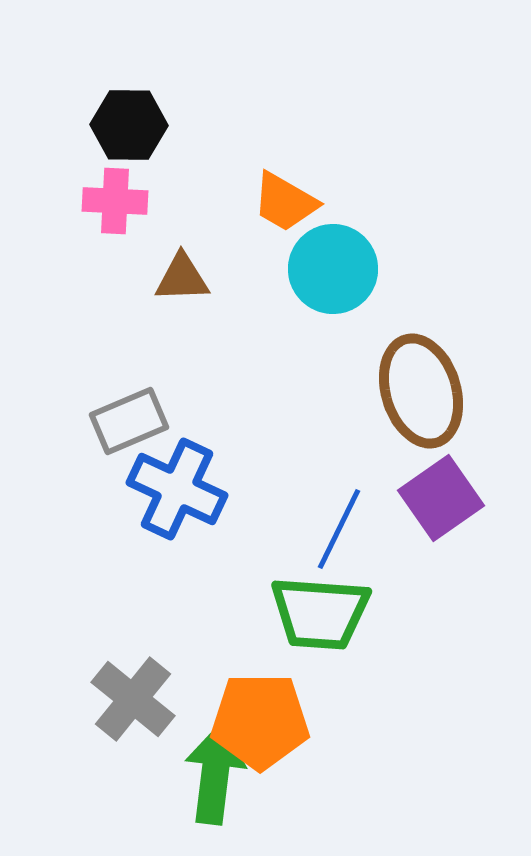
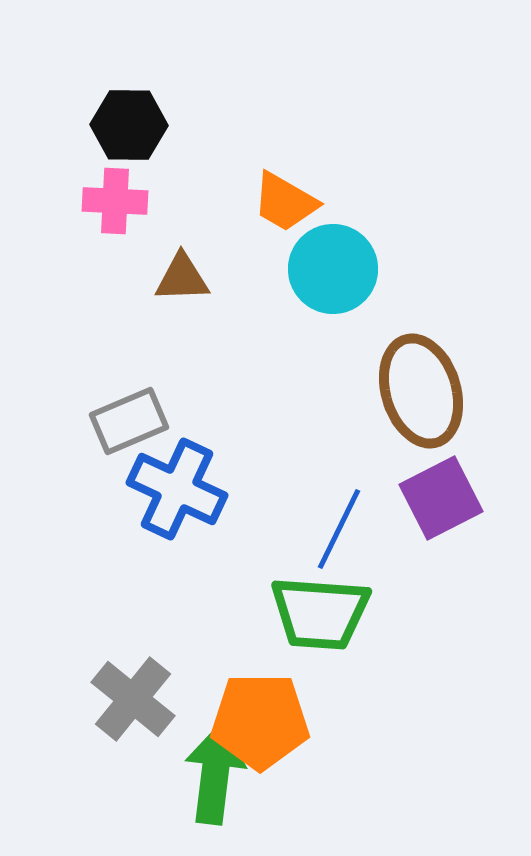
purple square: rotated 8 degrees clockwise
